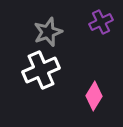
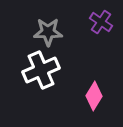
purple cross: rotated 30 degrees counterclockwise
gray star: rotated 20 degrees clockwise
